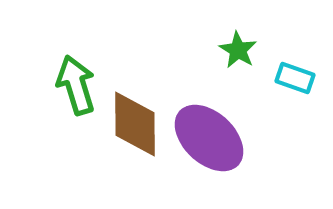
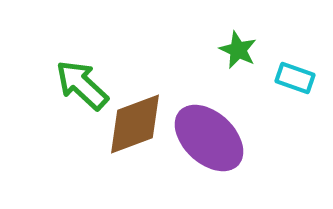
green star: rotated 6 degrees counterclockwise
green arrow: moved 6 px right; rotated 30 degrees counterclockwise
brown diamond: rotated 70 degrees clockwise
